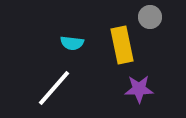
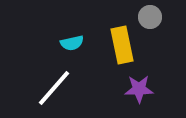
cyan semicircle: rotated 20 degrees counterclockwise
